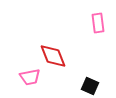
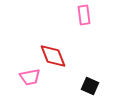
pink rectangle: moved 14 px left, 8 px up
